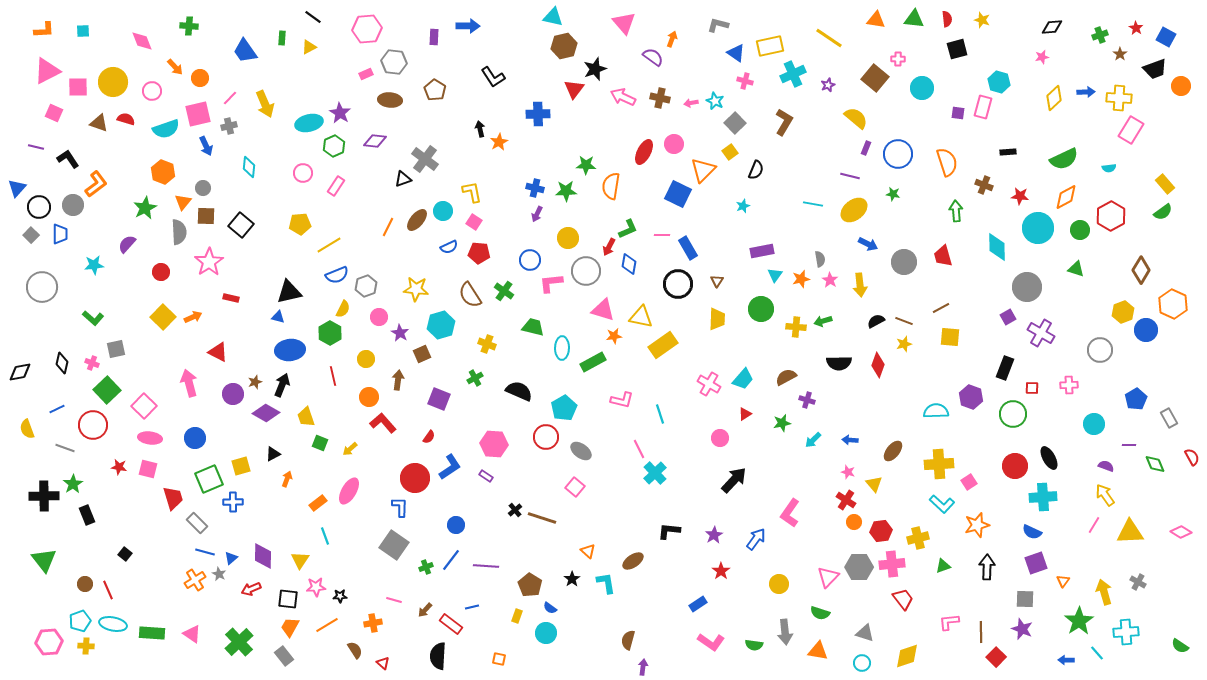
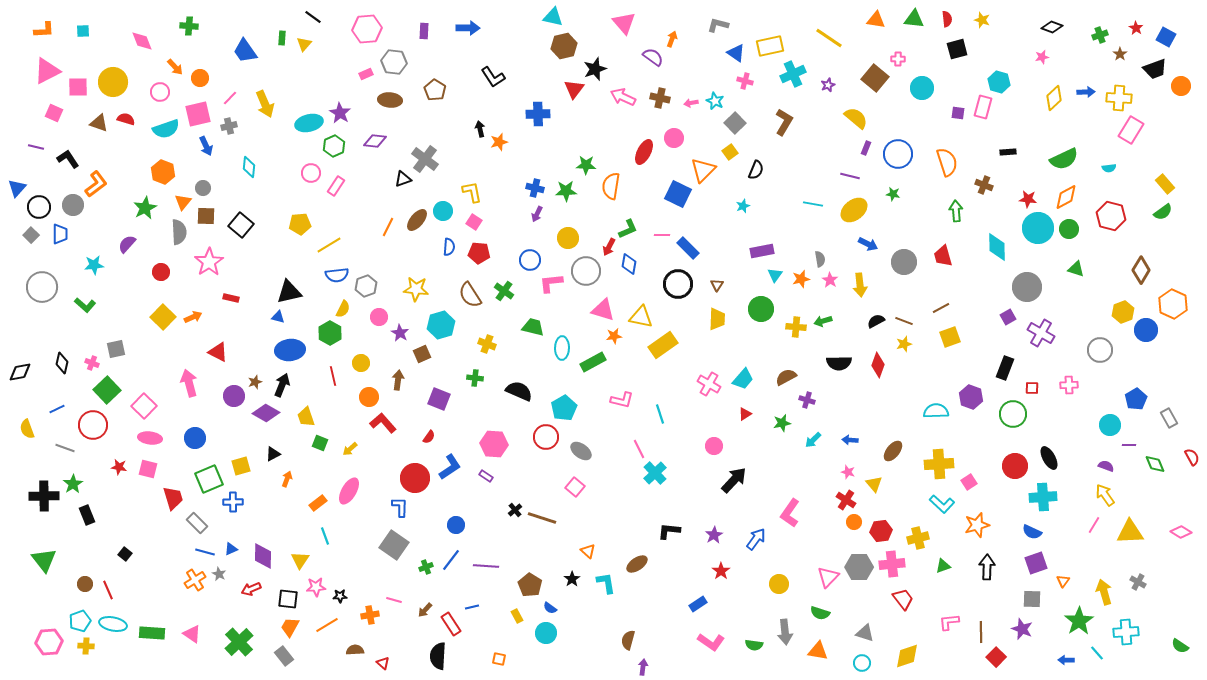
blue arrow at (468, 26): moved 2 px down
black diamond at (1052, 27): rotated 25 degrees clockwise
purple rectangle at (434, 37): moved 10 px left, 6 px up
yellow triangle at (309, 47): moved 5 px left, 3 px up; rotated 21 degrees counterclockwise
pink circle at (152, 91): moved 8 px right, 1 px down
orange star at (499, 142): rotated 12 degrees clockwise
pink circle at (674, 144): moved 6 px up
pink circle at (303, 173): moved 8 px right
red star at (1020, 196): moved 8 px right, 3 px down
red hexagon at (1111, 216): rotated 16 degrees counterclockwise
green circle at (1080, 230): moved 11 px left, 1 px up
blue semicircle at (449, 247): rotated 60 degrees counterclockwise
blue rectangle at (688, 248): rotated 15 degrees counterclockwise
blue semicircle at (337, 275): rotated 15 degrees clockwise
brown triangle at (717, 281): moved 4 px down
green L-shape at (93, 318): moved 8 px left, 13 px up
yellow square at (950, 337): rotated 25 degrees counterclockwise
yellow circle at (366, 359): moved 5 px left, 4 px down
green cross at (475, 378): rotated 35 degrees clockwise
purple circle at (233, 394): moved 1 px right, 2 px down
cyan circle at (1094, 424): moved 16 px right, 1 px down
pink circle at (720, 438): moved 6 px left, 8 px down
blue triangle at (231, 558): moved 9 px up; rotated 16 degrees clockwise
brown ellipse at (633, 561): moved 4 px right, 3 px down
gray square at (1025, 599): moved 7 px right
yellow rectangle at (517, 616): rotated 48 degrees counterclockwise
orange cross at (373, 623): moved 3 px left, 8 px up
red rectangle at (451, 624): rotated 20 degrees clockwise
brown semicircle at (355, 650): rotated 60 degrees counterclockwise
